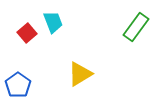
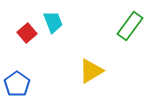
green rectangle: moved 6 px left, 1 px up
yellow triangle: moved 11 px right, 3 px up
blue pentagon: moved 1 px left, 1 px up
